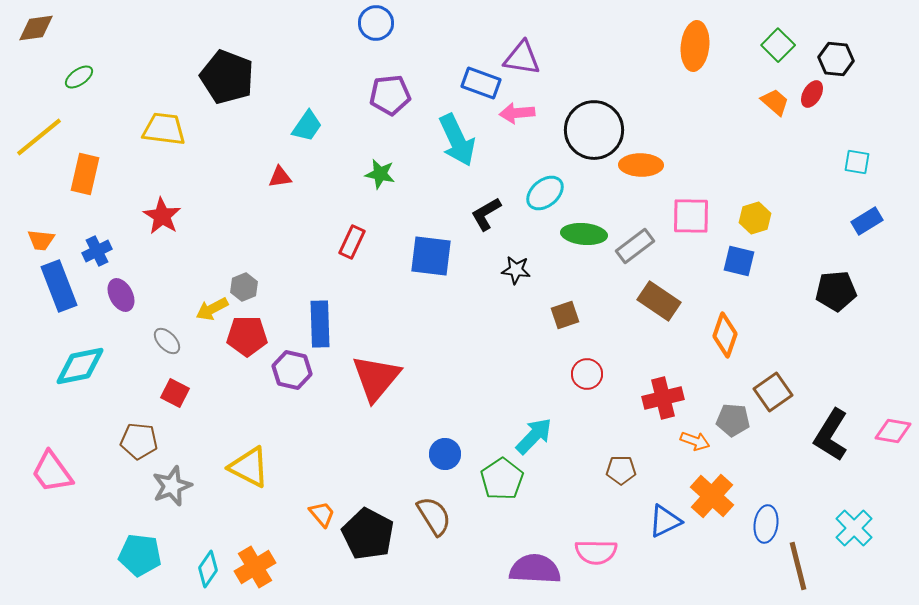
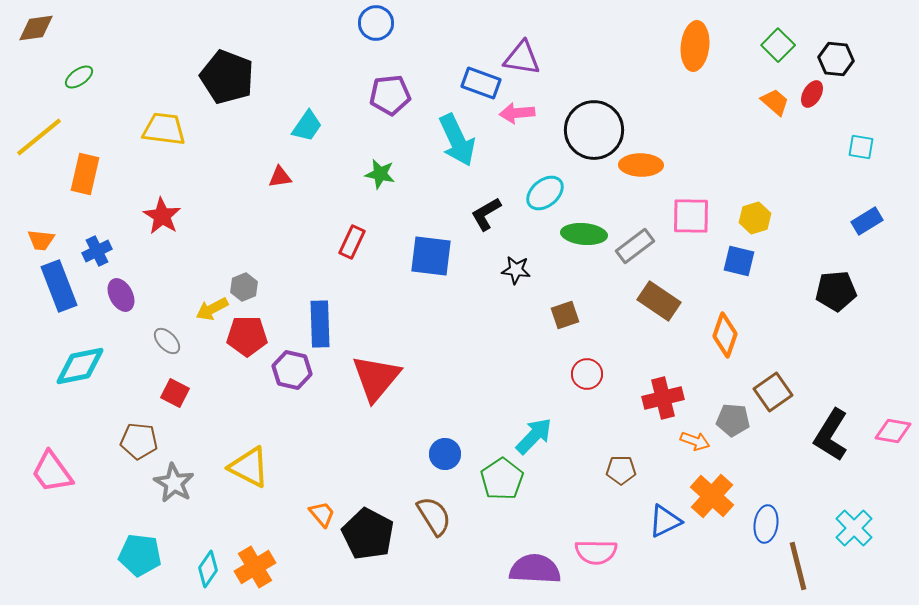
cyan square at (857, 162): moved 4 px right, 15 px up
gray star at (172, 486): moved 2 px right, 3 px up; rotated 21 degrees counterclockwise
